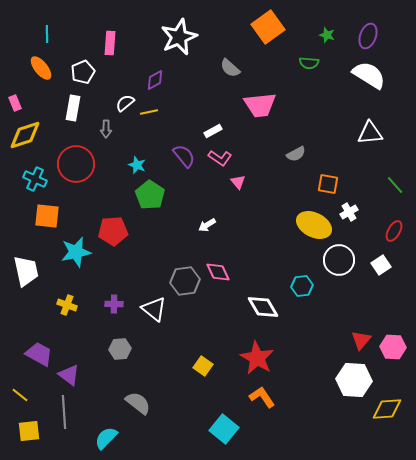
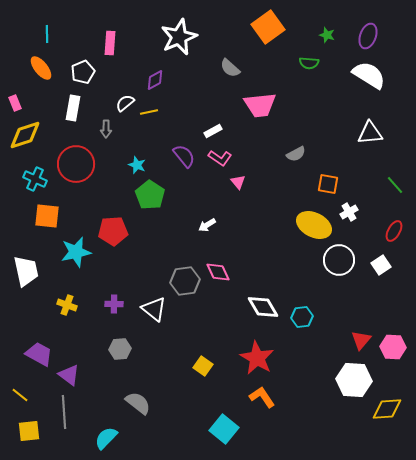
cyan hexagon at (302, 286): moved 31 px down
